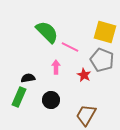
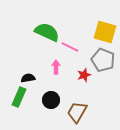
green semicircle: rotated 20 degrees counterclockwise
gray pentagon: moved 1 px right
red star: rotated 24 degrees clockwise
brown trapezoid: moved 9 px left, 3 px up
